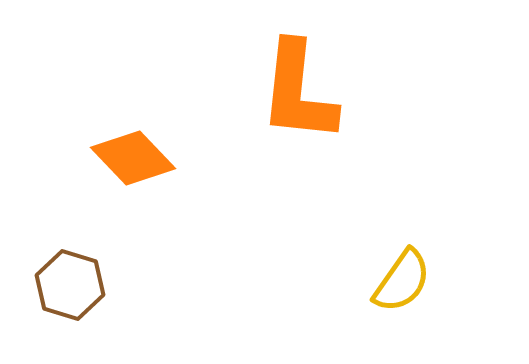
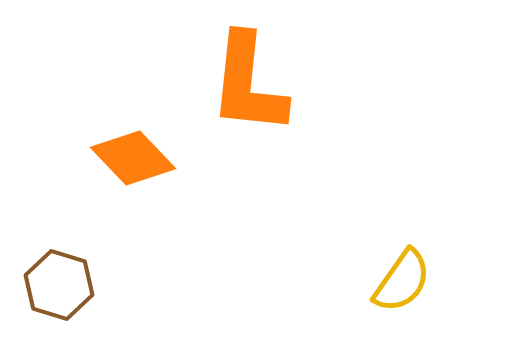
orange L-shape: moved 50 px left, 8 px up
brown hexagon: moved 11 px left
